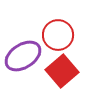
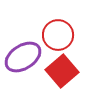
purple ellipse: moved 1 px down
